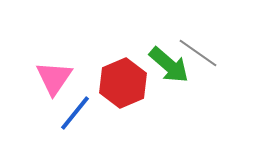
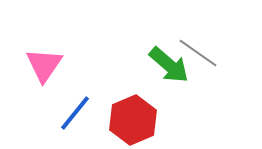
pink triangle: moved 10 px left, 13 px up
red hexagon: moved 10 px right, 37 px down
